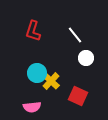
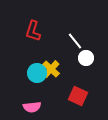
white line: moved 6 px down
yellow cross: moved 12 px up
